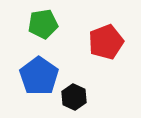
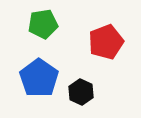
blue pentagon: moved 2 px down
black hexagon: moved 7 px right, 5 px up
